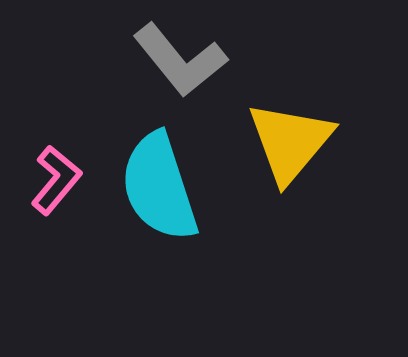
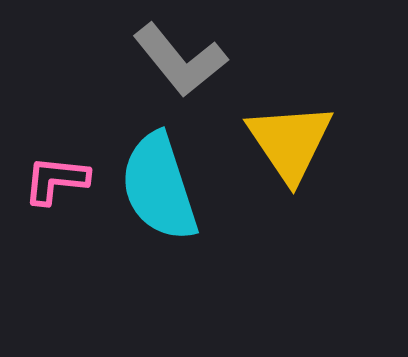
yellow triangle: rotated 14 degrees counterclockwise
pink L-shape: rotated 124 degrees counterclockwise
